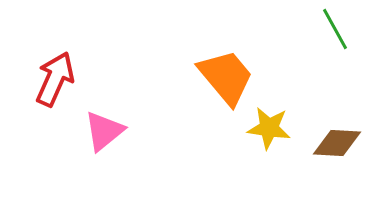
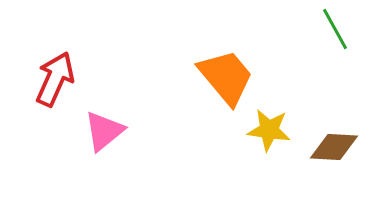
yellow star: moved 2 px down
brown diamond: moved 3 px left, 4 px down
